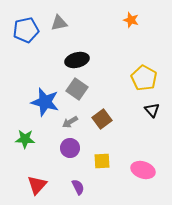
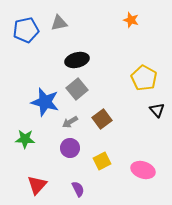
gray square: rotated 15 degrees clockwise
black triangle: moved 5 px right
yellow square: rotated 24 degrees counterclockwise
purple semicircle: moved 2 px down
